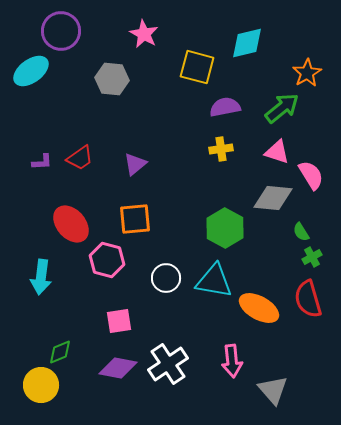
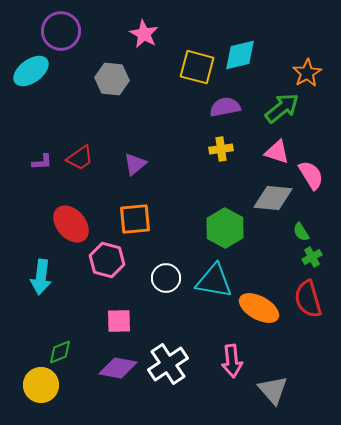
cyan diamond: moved 7 px left, 12 px down
pink square: rotated 8 degrees clockwise
